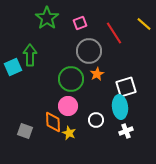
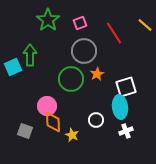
green star: moved 1 px right, 2 px down
yellow line: moved 1 px right, 1 px down
gray circle: moved 5 px left
pink circle: moved 21 px left
yellow star: moved 3 px right, 2 px down
